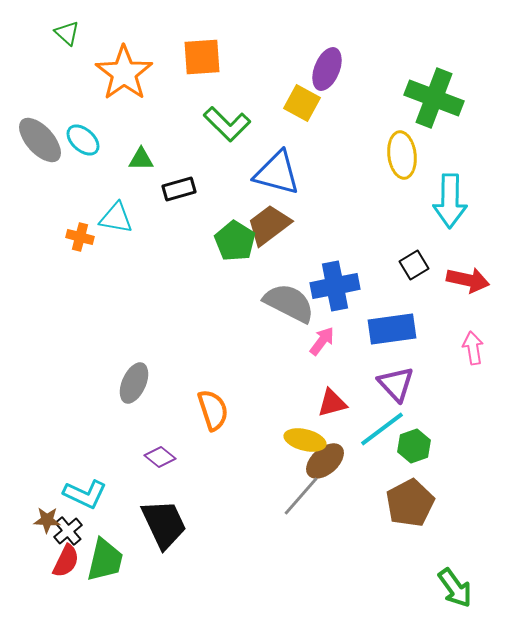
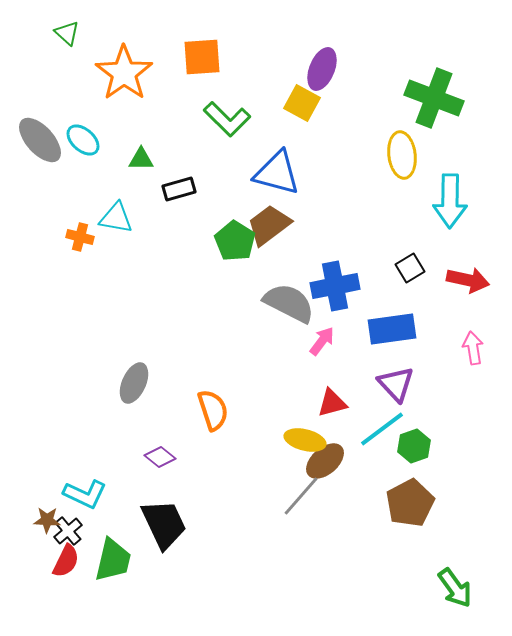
purple ellipse at (327, 69): moved 5 px left
green L-shape at (227, 124): moved 5 px up
black square at (414, 265): moved 4 px left, 3 px down
green trapezoid at (105, 560): moved 8 px right
